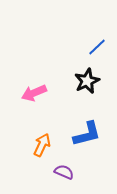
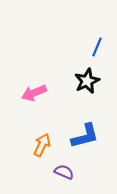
blue line: rotated 24 degrees counterclockwise
blue L-shape: moved 2 px left, 2 px down
